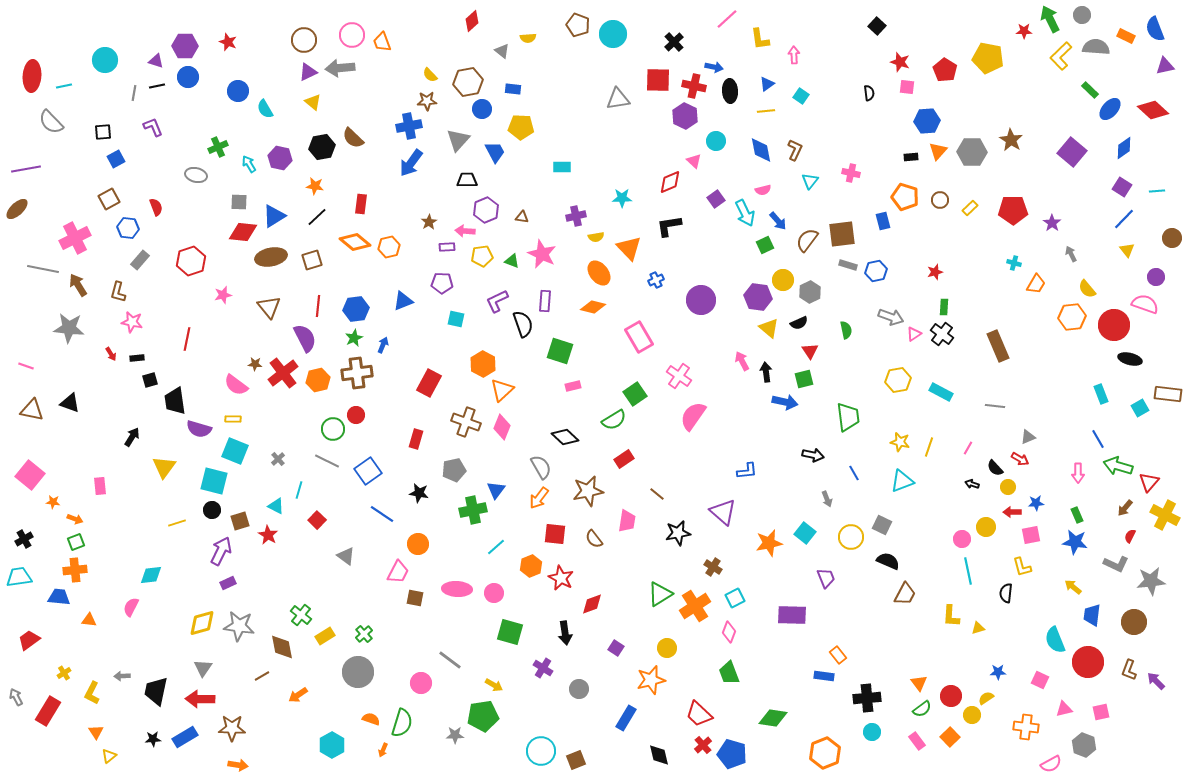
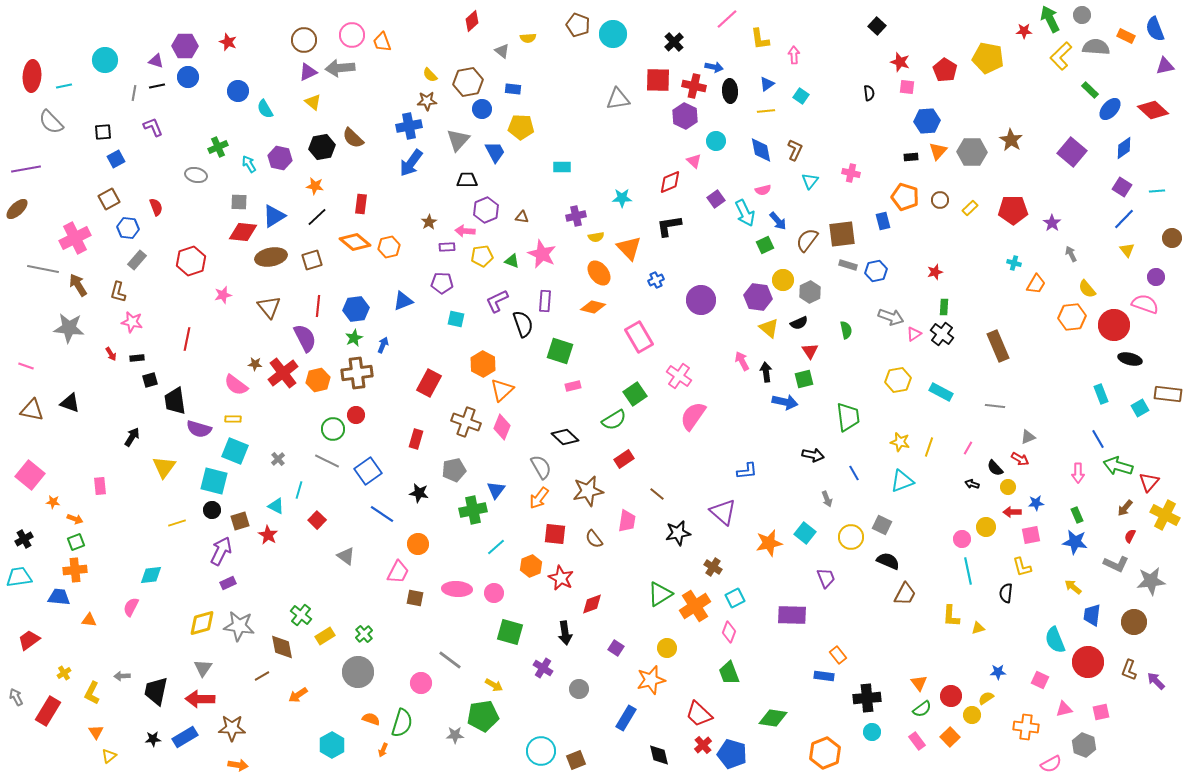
gray rectangle at (140, 260): moved 3 px left
